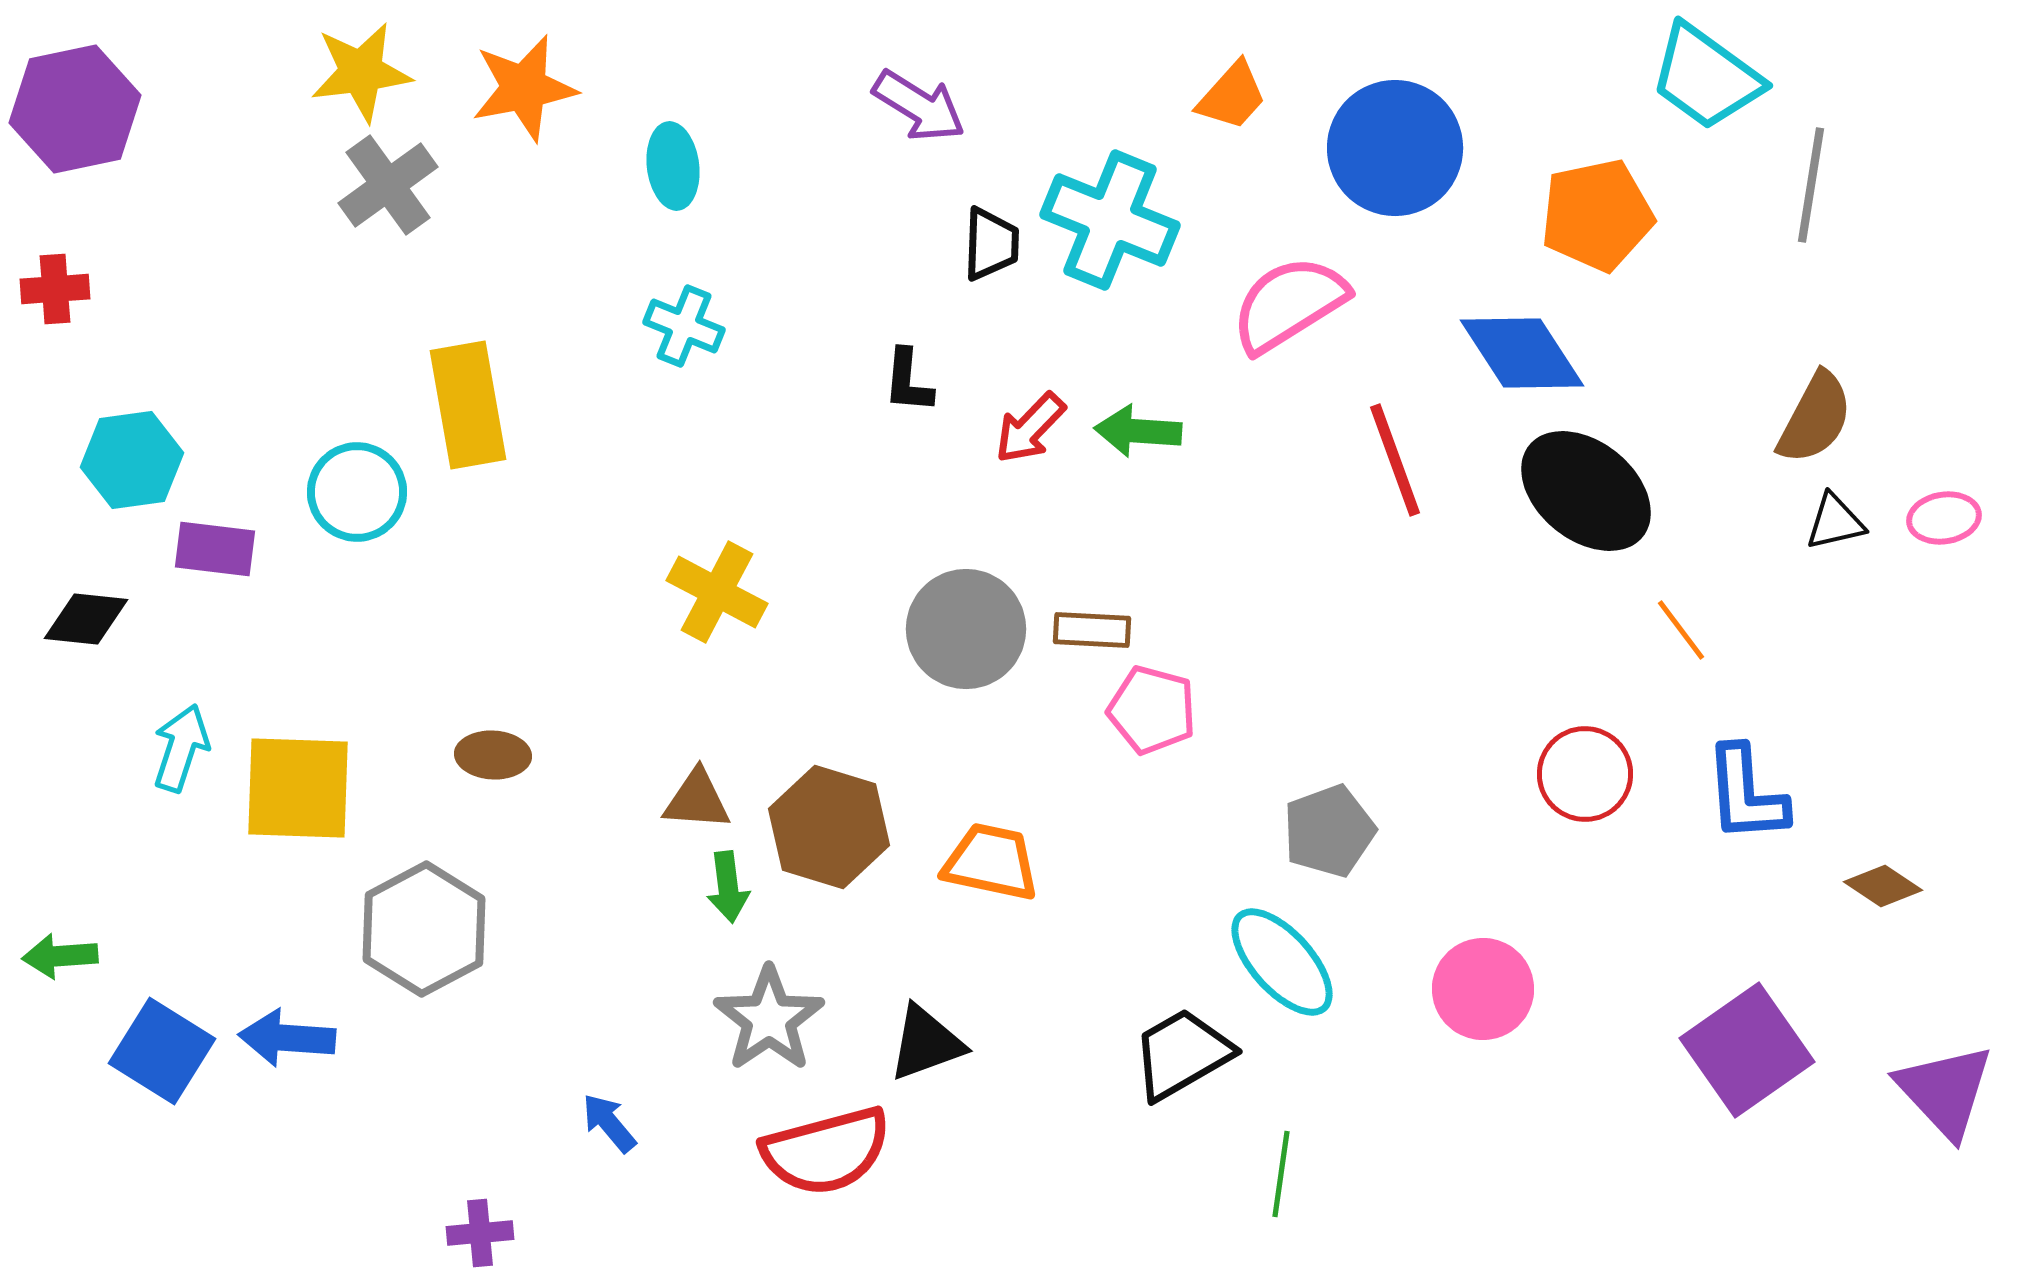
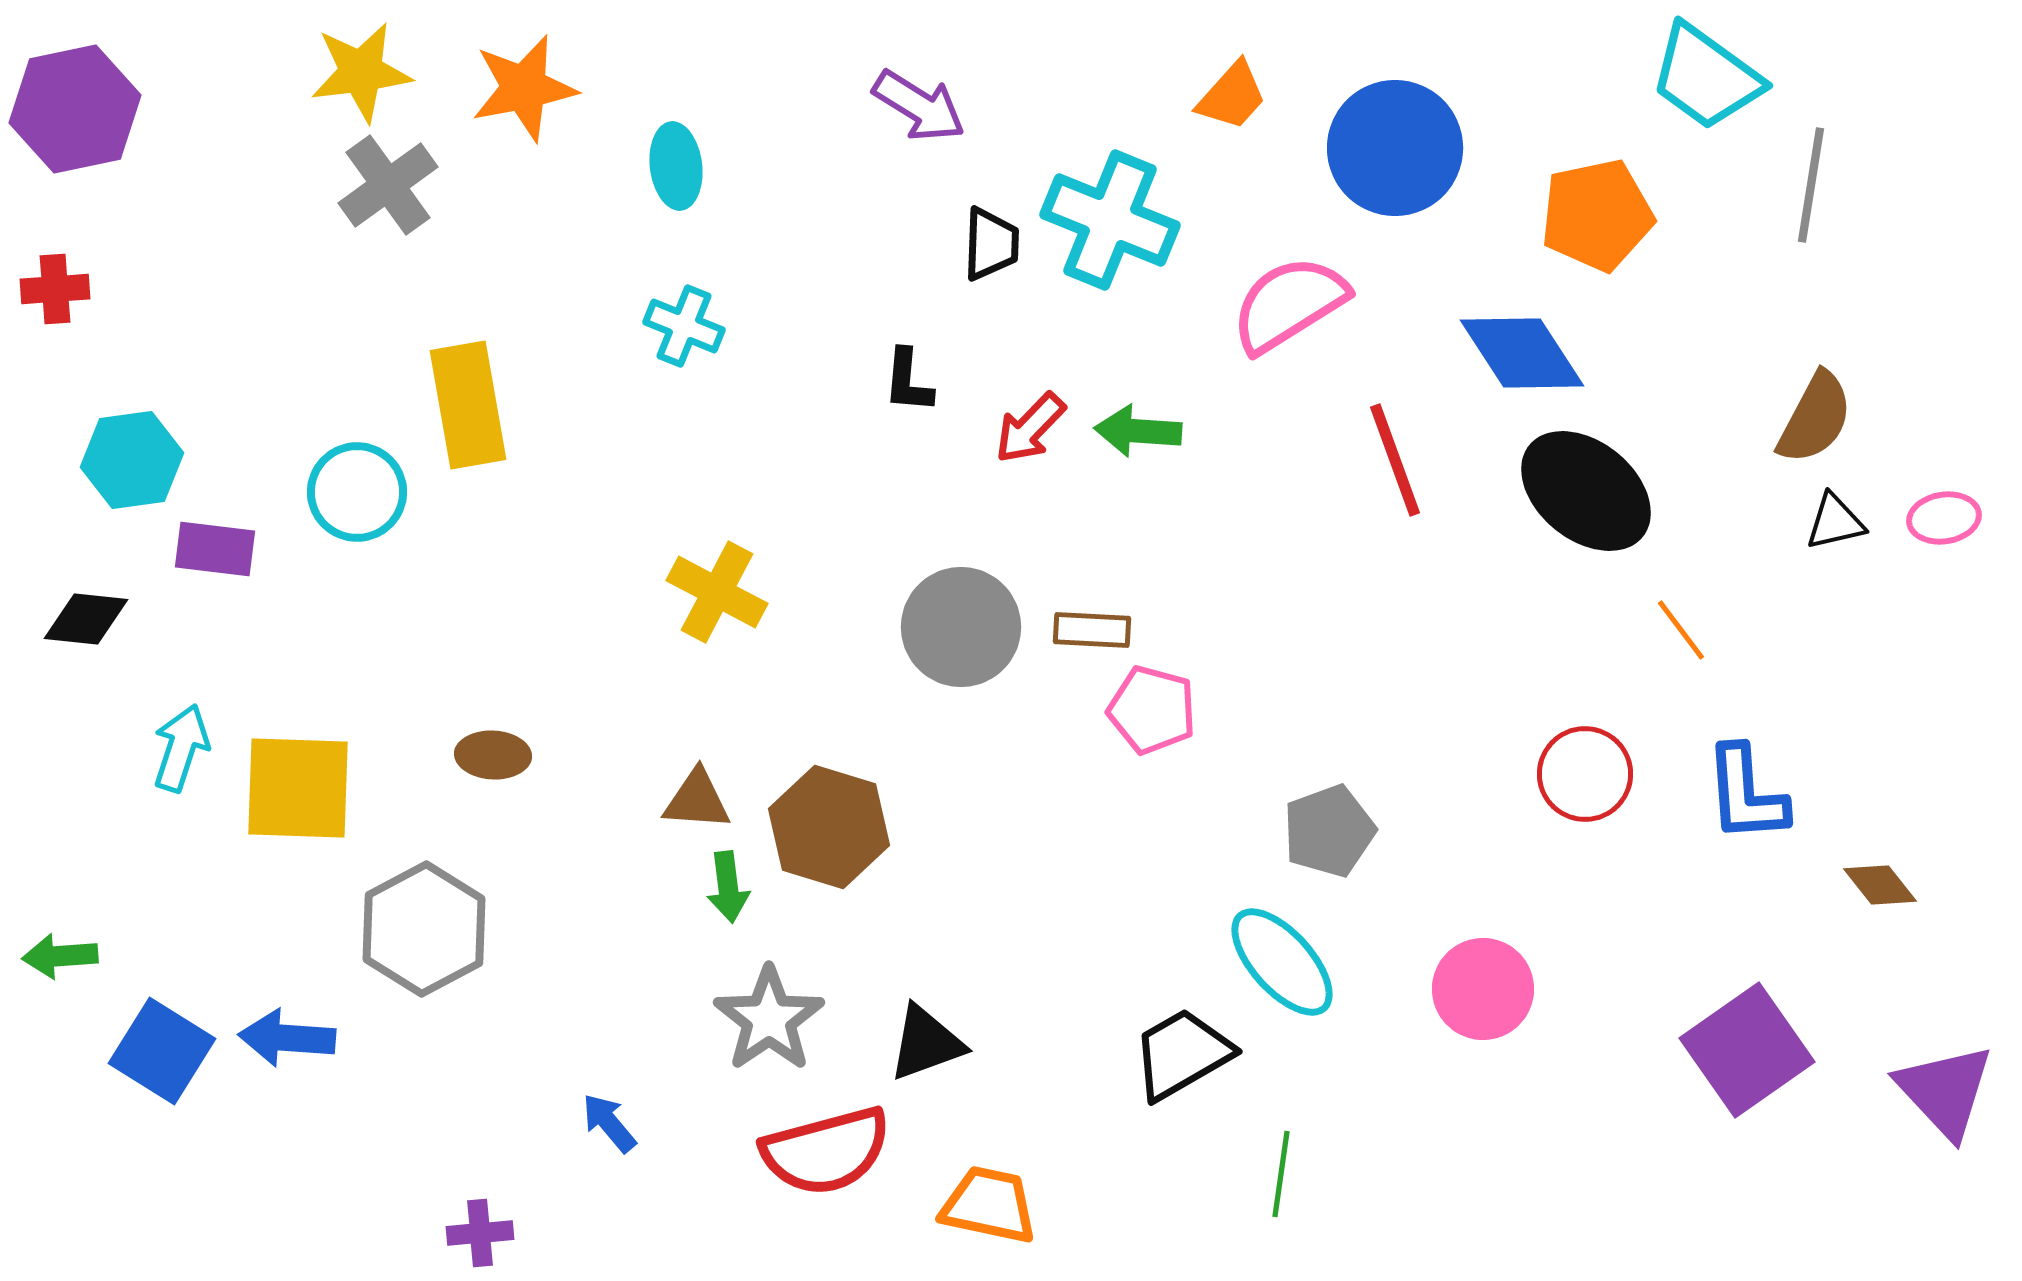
cyan ellipse at (673, 166): moved 3 px right
gray circle at (966, 629): moved 5 px left, 2 px up
orange trapezoid at (991, 862): moved 2 px left, 343 px down
brown diamond at (1883, 886): moved 3 px left, 1 px up; rotated 18 degrees clockwise
